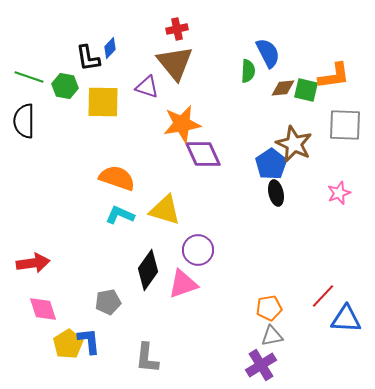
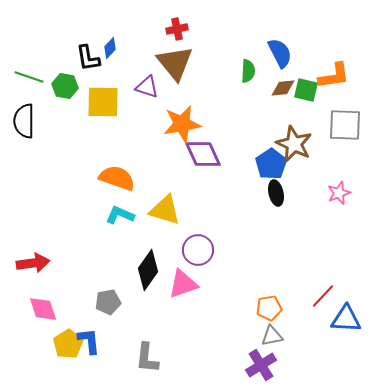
blue semicircle: moved 12 px right
